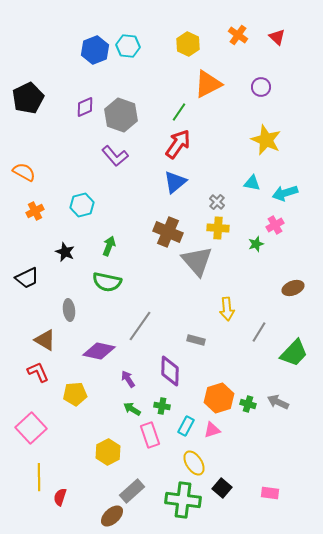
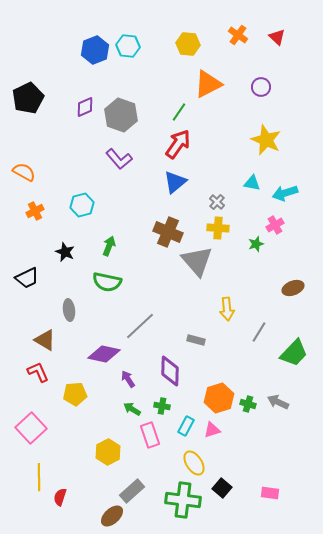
yellow hexagon at (188, 44): rotated 20 degrees counterclockwise
purple L-shape at (115, 156): moved 4 px right, 3 px down
gray line at (140, 326): rotated 12 degrees clockwise
purple diamond at (99, 351): moved 5 px right, 3 px down
